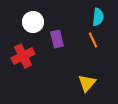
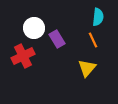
white circle: moved 1 px right, 6 px down
purple rectangle: rotated 18 degrees counterclockwise
yellow triangle: moved 15 px up
